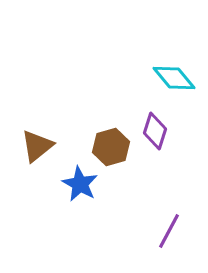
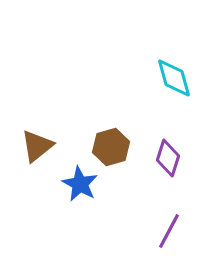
cyan diamond: rotated 24 degrees clockwise
purple diamond: moved 13 px right, 27 px down
